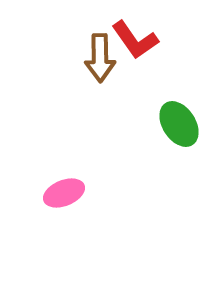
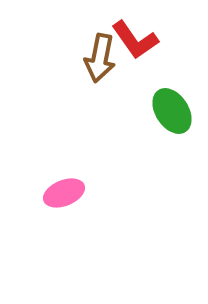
brown arrow: rotated 12 degrees clockwise
green ellipse: moved 7 px left, 13 px up
